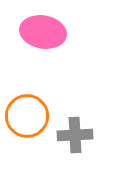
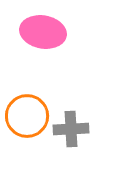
gray cross: moved 4 px left, 6 px up
